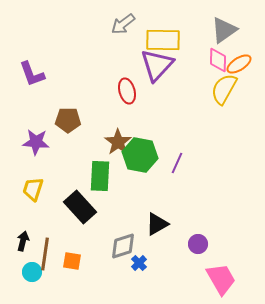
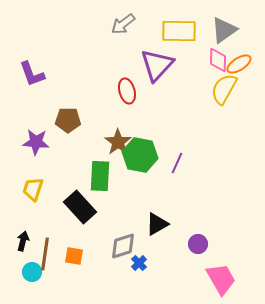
yellow rectangle: moved 16 px right, 9 px up
orange square: moved 2 px right, 5 px up
